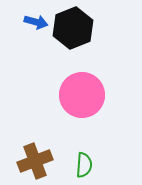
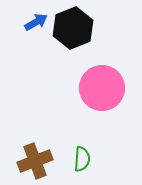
blue arrow: rotated 45 degrees counterclockwise
pink circle: moved 20 px right, 7 px up
green semicircle: moved 2 px left, 6 px up
